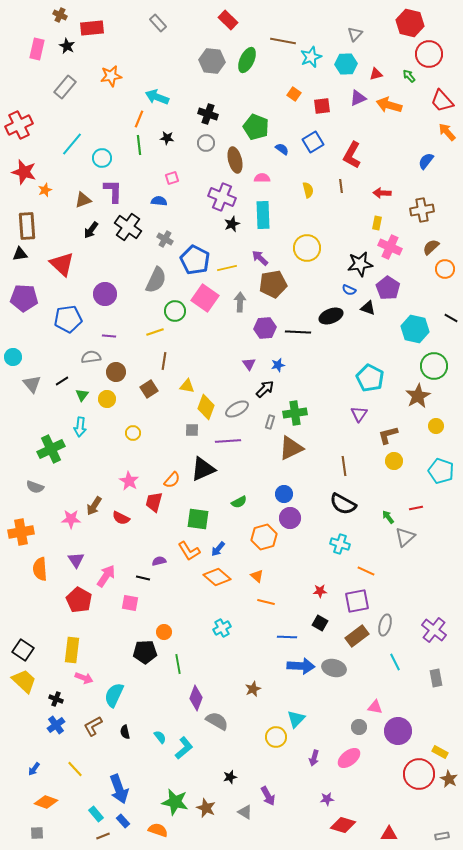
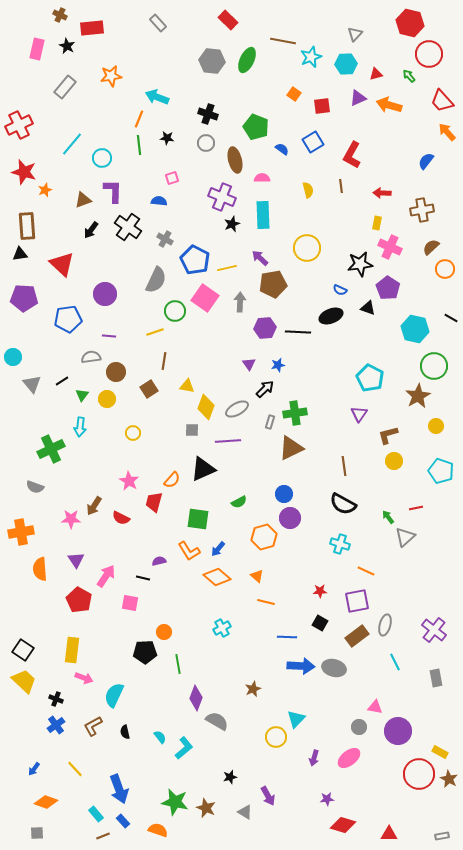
blue semicircle at (349, 290): moved 9 px left
